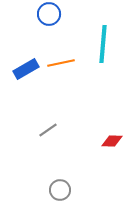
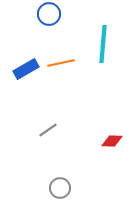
gray circle: moved 2 px up
